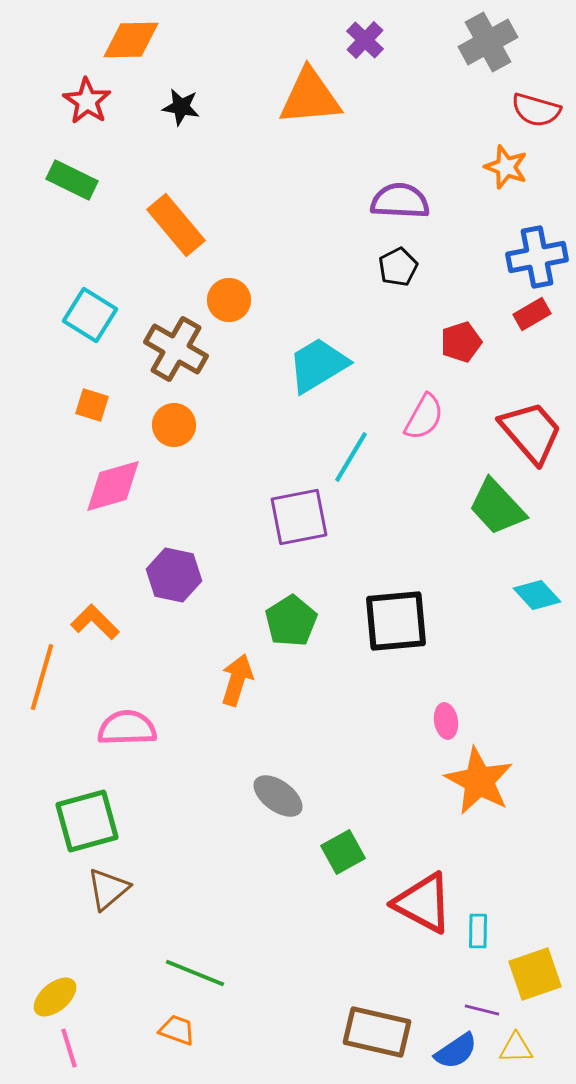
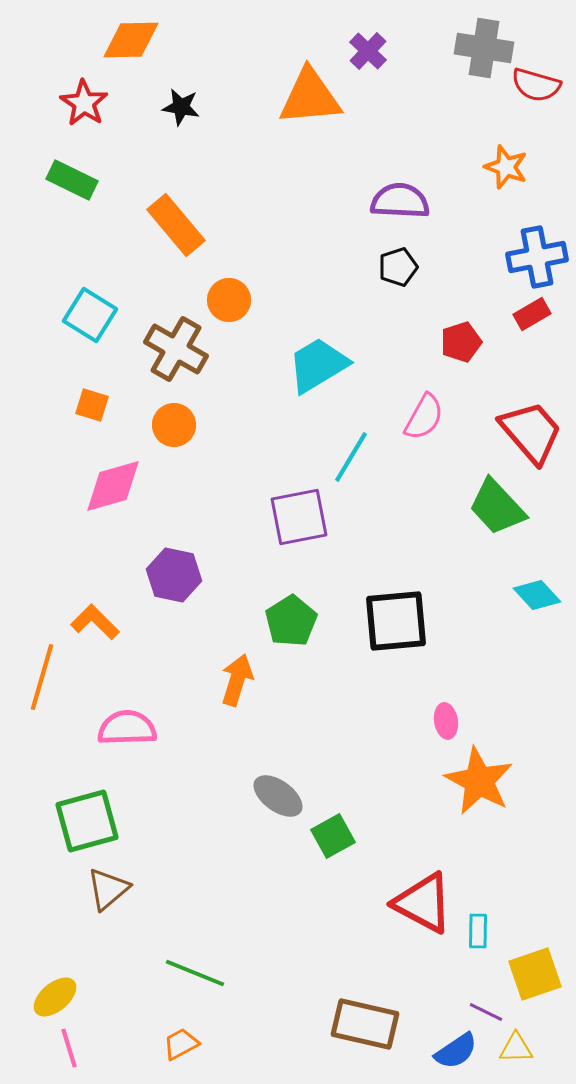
purple cross at (365, 40): moved 3 px right, 11 px down
gray cross at (488, 42): moved 4 px left, 6 px down; rotated 38 degrees clockwise
red star at (87, 101): moved 3 px left, 2 px down
red semicircle at (536, 110): moved 25 px up
black pentagon at (398, 267): rotated 9 degrees clockwise
green square at (343, 852): moved 10 px left, 16 px up
purple line at (482, 1010): moved 4 px right, 2 px down; rotated 12 degrees clockwise
orange trapezoid at (177, 1030): moved 4 px right, 14 px down; rotated 48 degrees counterclockwise
brown rectangle at (377, 1032): moved 12 px left, 8 px up
